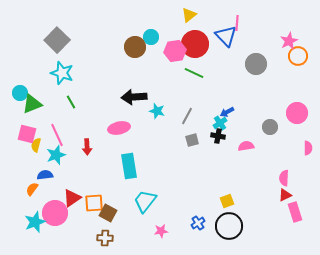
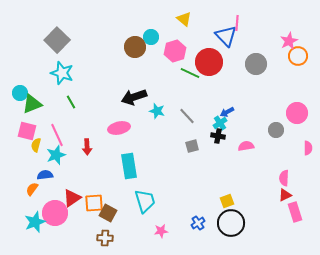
yellow triangle at (189, 15): moved 5 px left, 4 px down; rotated 42 degrees counterclockwise
red circle at (195, 44): moved 14 px right, 18 px down
pink hexagon at (175, 51): rotated 10 degrees counterclockwise
green line at (194, 73): moved 4 px left
black arrow at (134, 97): rotated 15 degrees counterclockwise
gray line at (187, 116): rotated 72 degrees counterclockwise
gray circle at (270, 127): moved 6 px right, 3 px down
pink square at (27, 134): moved 3 px up
gray square at (192, 140): moved 6 px down
cyan trapezoid at (145, 201): rotated 125 degrees clockwise
black circle at (229, 226): moved 2 px right, 3 px up
